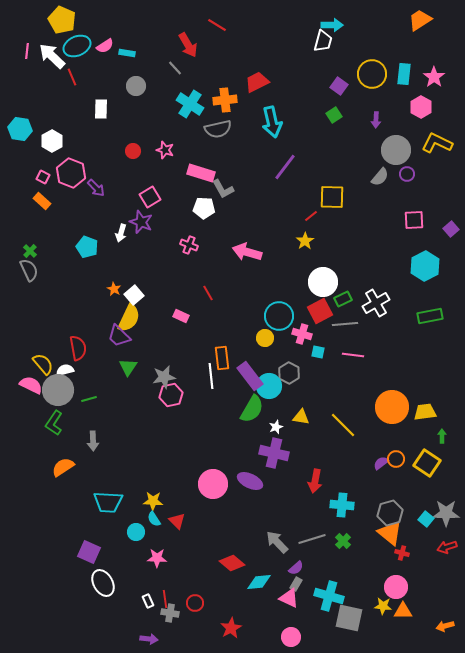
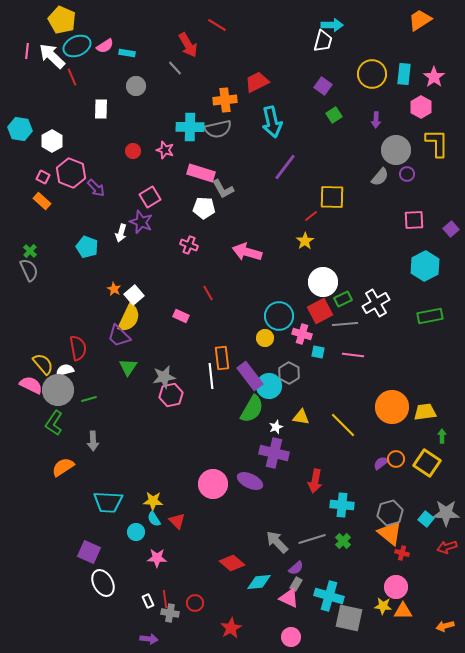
purple square at (339, 86): moved 16 px left
cyan cross at (190, 104): moved 23 px down; rotated 32 degrees counterclockwise
yellow L-shape at (437, 143): rotated 64 degrees clockwise
